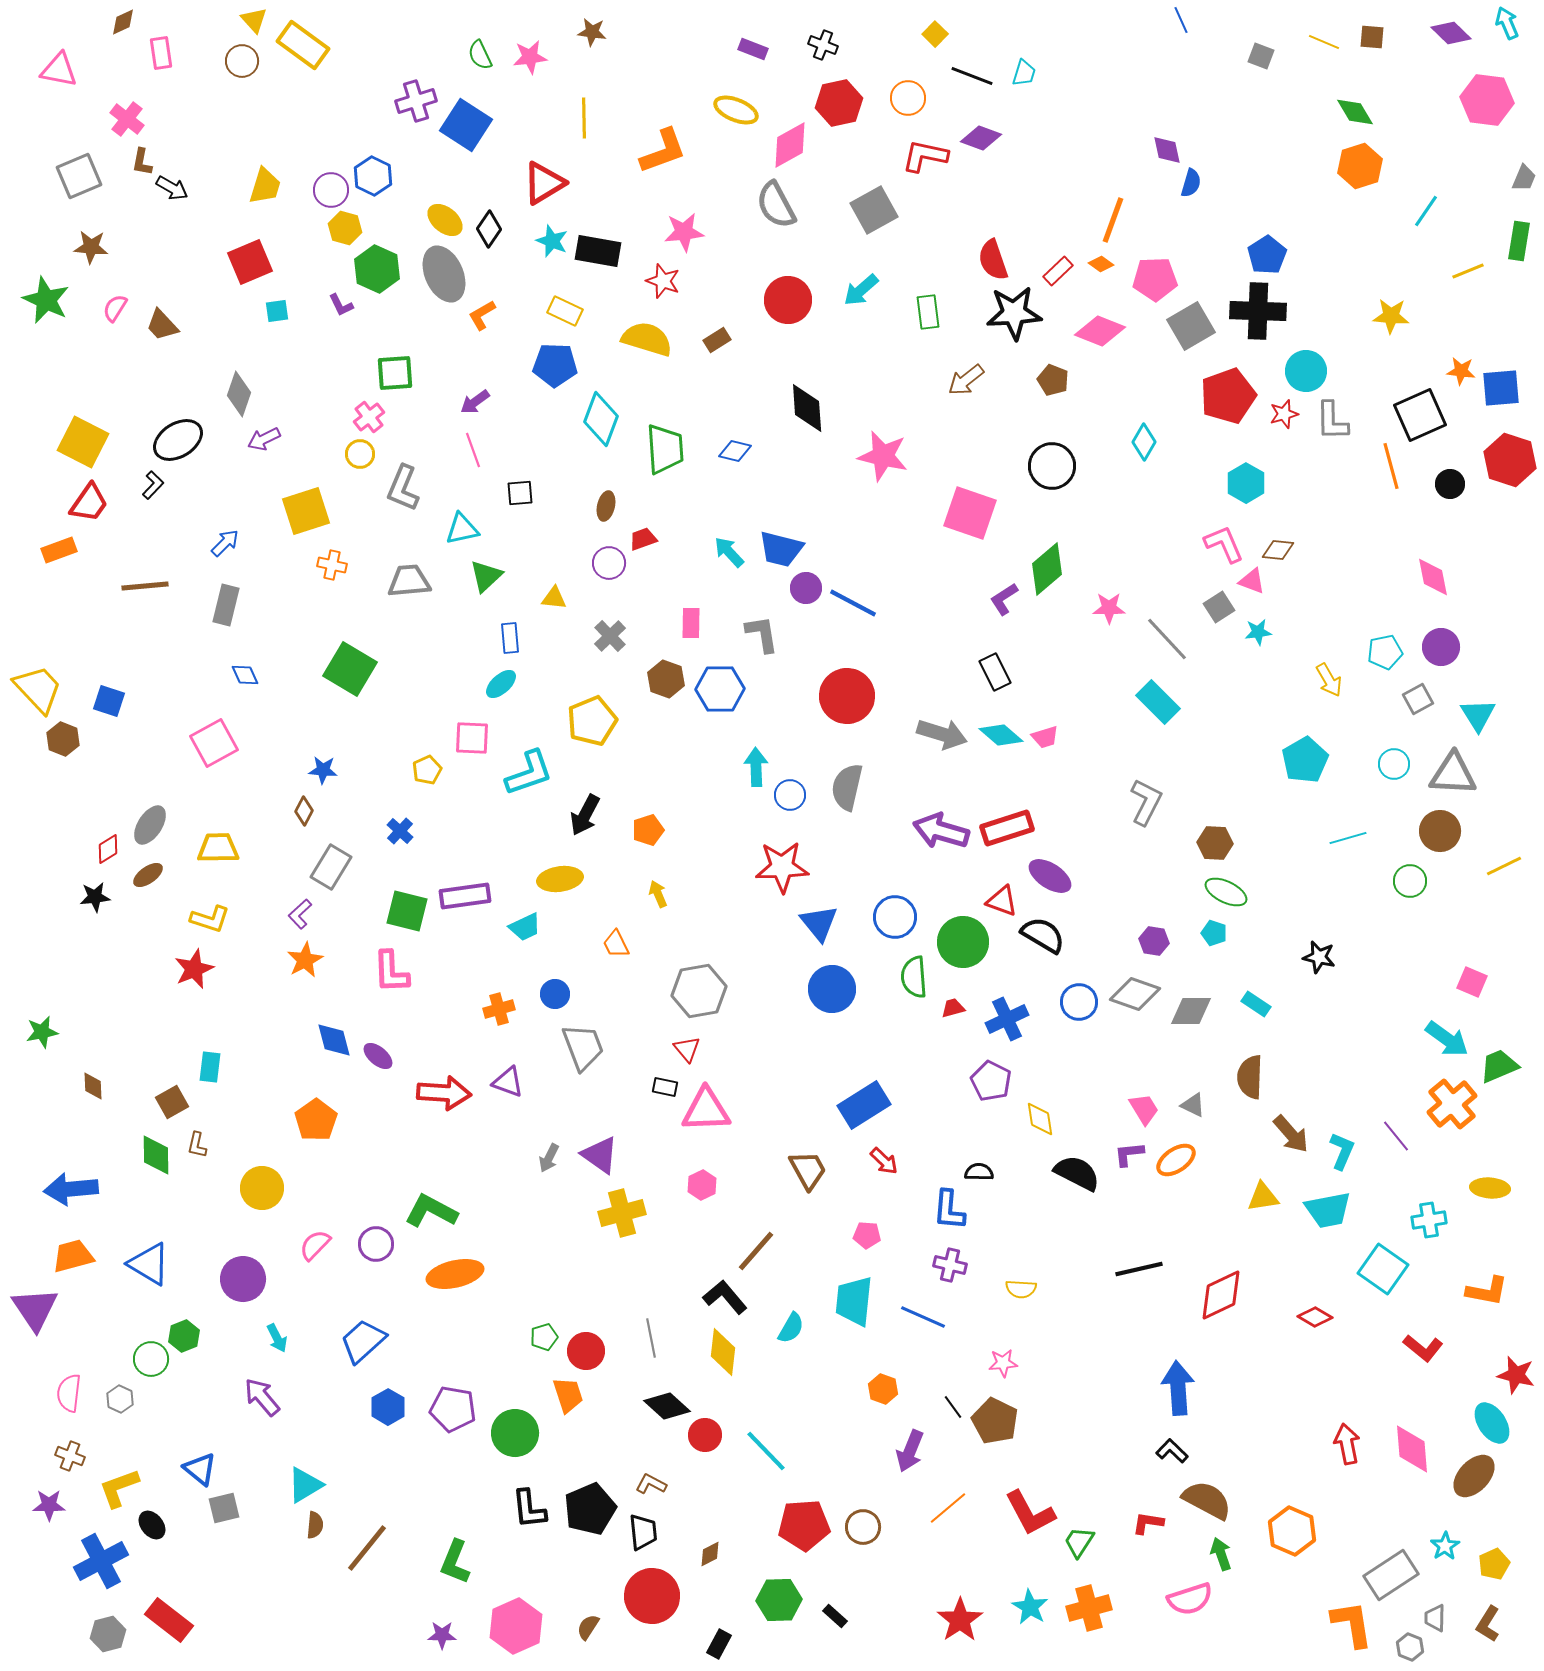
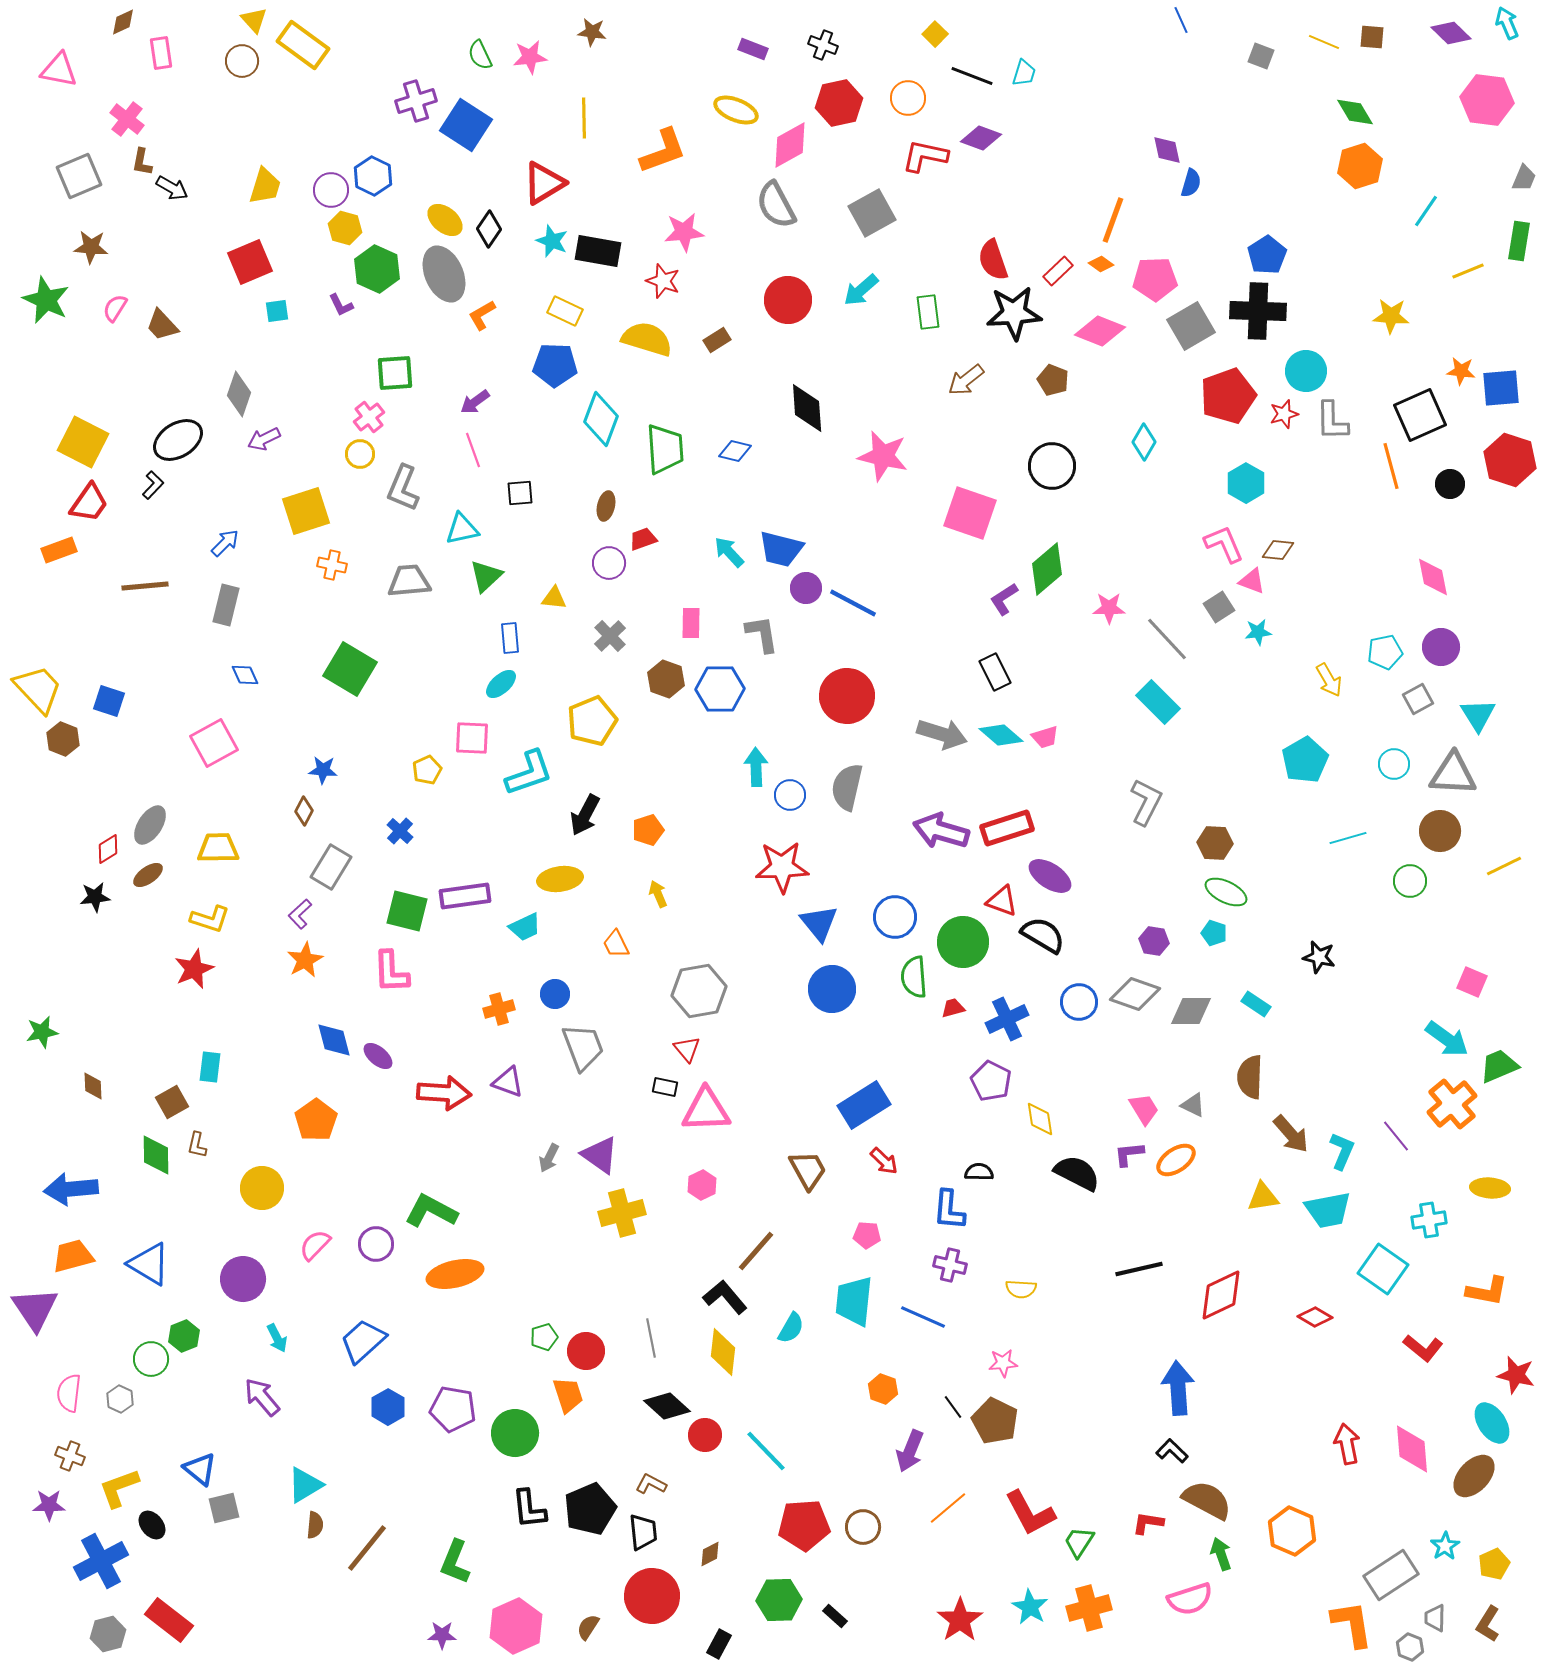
gray square at (874, 210): moved 2 px left, 3 px down
